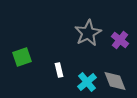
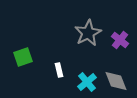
green square: moved 1 px right
gray diamond: moved 1 px right
